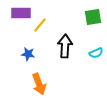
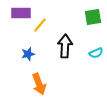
blue star: rotated 24 degrees counterclockwise
